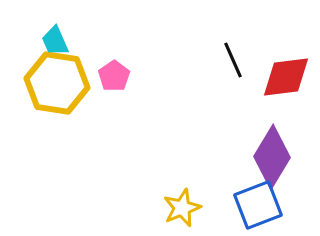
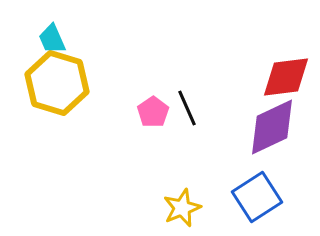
cyan trapezoid: moved 3 px left, 2 px up
black line: moved 46 px left, 48 px down
pink pentagon: moved 39 px right, 36 px down
yellow hexagon: rotated 8 degrees clockwise
purple diamond: moved 30 px up; rotated 34 degrees clockwise
blue square: moved 1 px left, 8 px up; rotated 12 degrees counterclockwise
